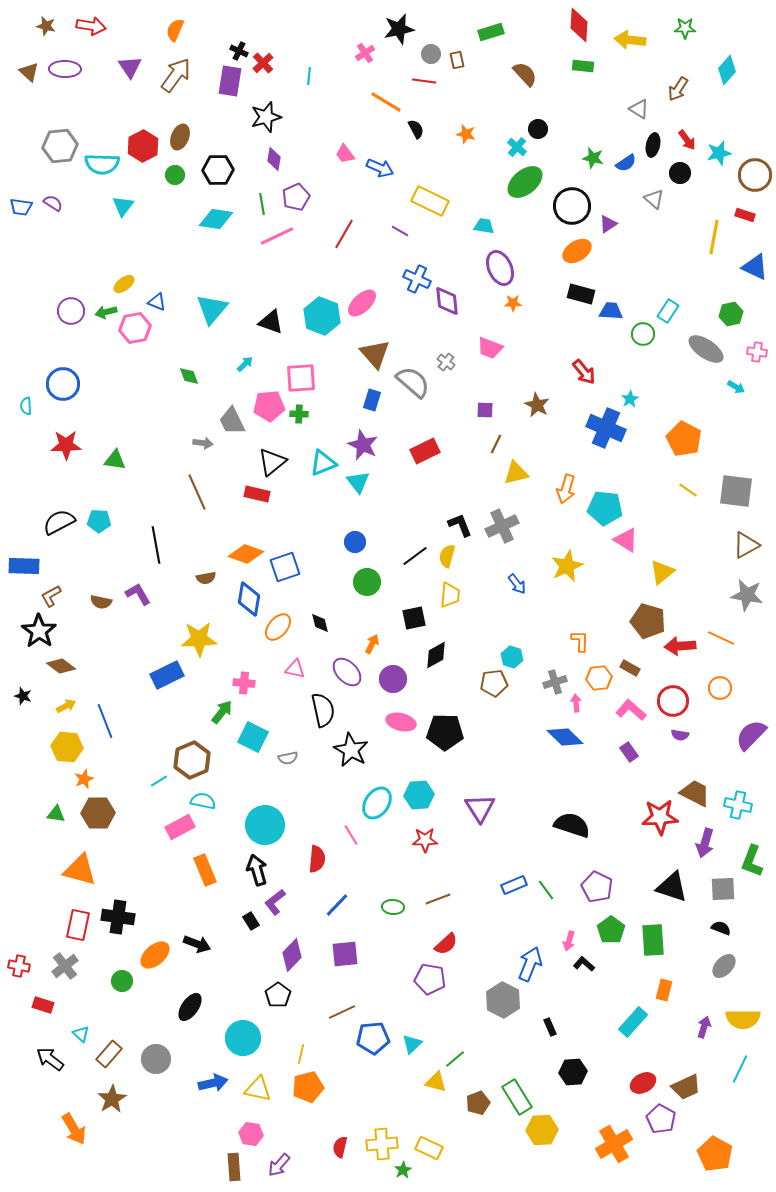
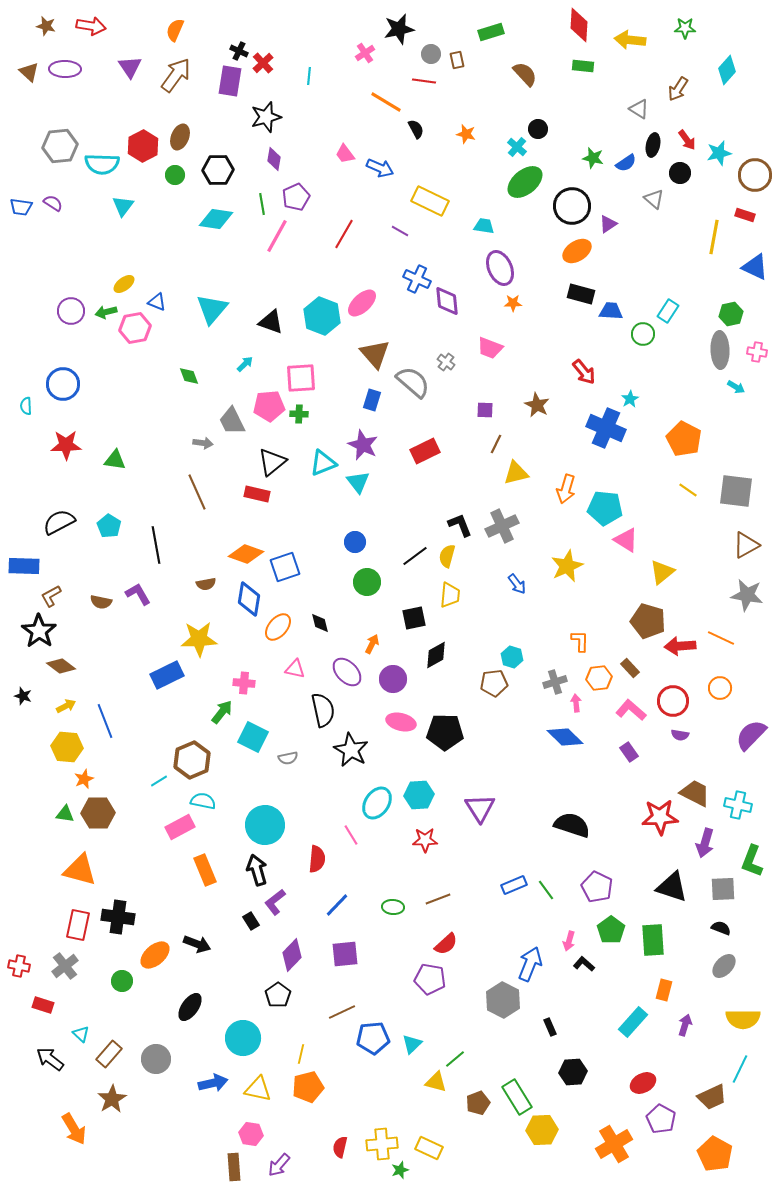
pink line at (277, 236): rotated 36 degrees counterclockwise
gray ellipse at (706, 349): moved 14 px right, 1 px down; rotated 54 degrees clockwise
cyan pentagon at (99, 521): moved 10 px right, 5 px down; rotated 30 degrees clockwise
brown semicircle at (206, 578): moved 6 px down
brown rectangle at (630, 668): rotated 18 degrees clockwise
green triangle at (56, 814): moved 9 px right
purple arrow at (704, 1027): moved 19 px left, 2 px up
brown trapezoid at (686, 1087): moved 26 px right, 10 px down
green star at (403, 1170): moved 3 px left; rotated 12 degrees clockwise
